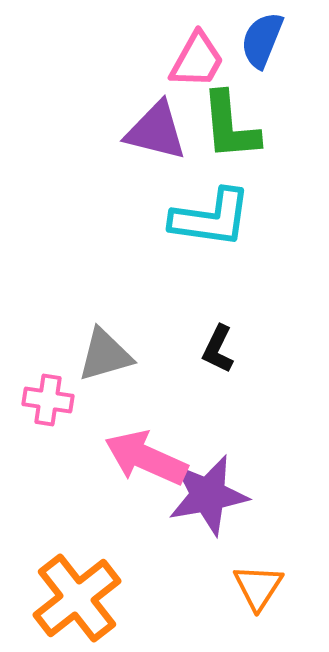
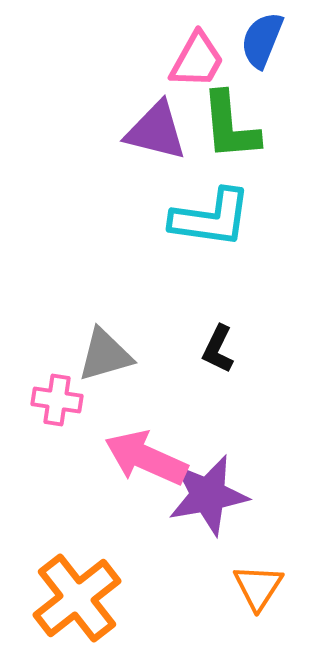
pink cross: moved 9 px right
